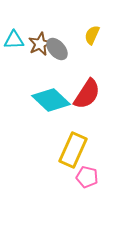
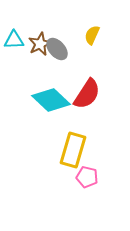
yellow rectangle: rotated 8 degrees counterclockwise
